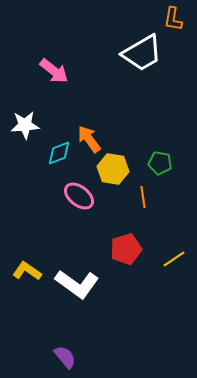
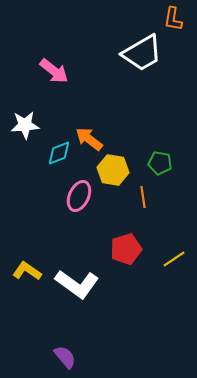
orange arrow: rotated 16 degrees counterclockwise
yellow hexagon: moved 1 px down
pink ellipse: rotated 76 degrees clockwise
